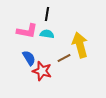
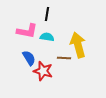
cyan semicircle: moved 3 px down
yellow arrow: moved 2 px left
brown line: rotated 32 degrees clockwise
red star: moved 1 px right
